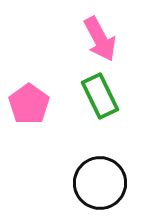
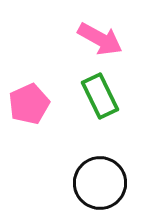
pink arrow: rotated 33 degrees counterclockwise
pink pentagon: rotated 12 degrees clockwise
